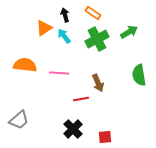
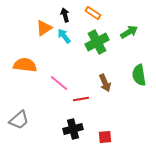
green cross: moved 3 px down
pink line: moved 10 px down; rotated 36 degrees clockwise
brown arrow: moved 7 px right
black cross: rotated 30 degrees clockwise
